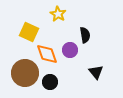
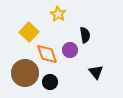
yellow square: rotated 18 degrees clockwise
